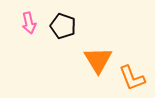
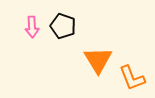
pink arrow: moved 3 px right, 4 px down; rotated 10 degrees clockwise
